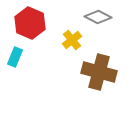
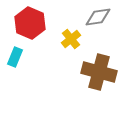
gray diamond: rotated 36 degrees counterclockwise
yellow cross: moved 1 px left, 1 px up
